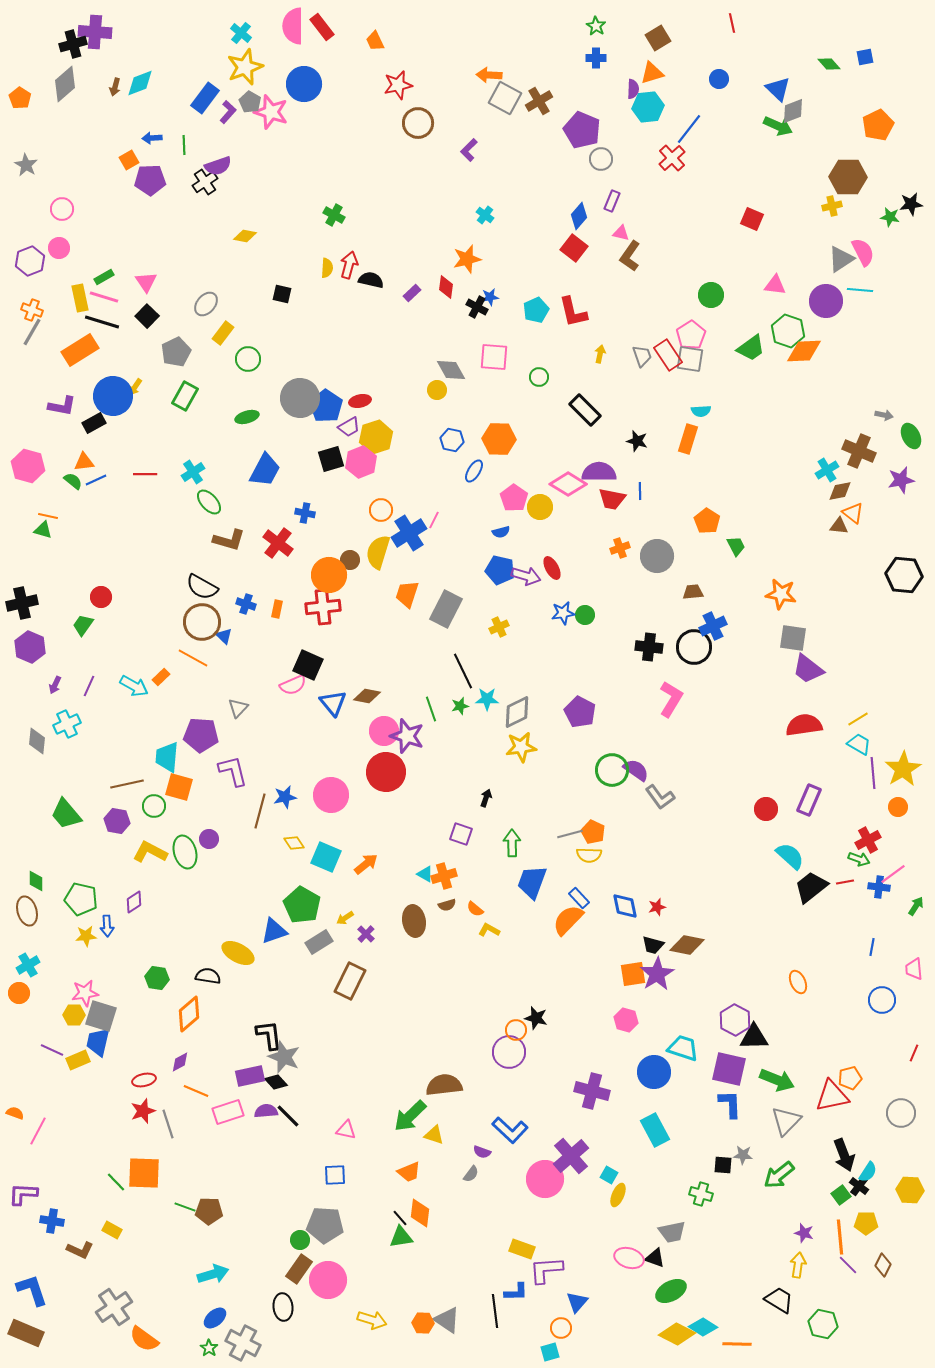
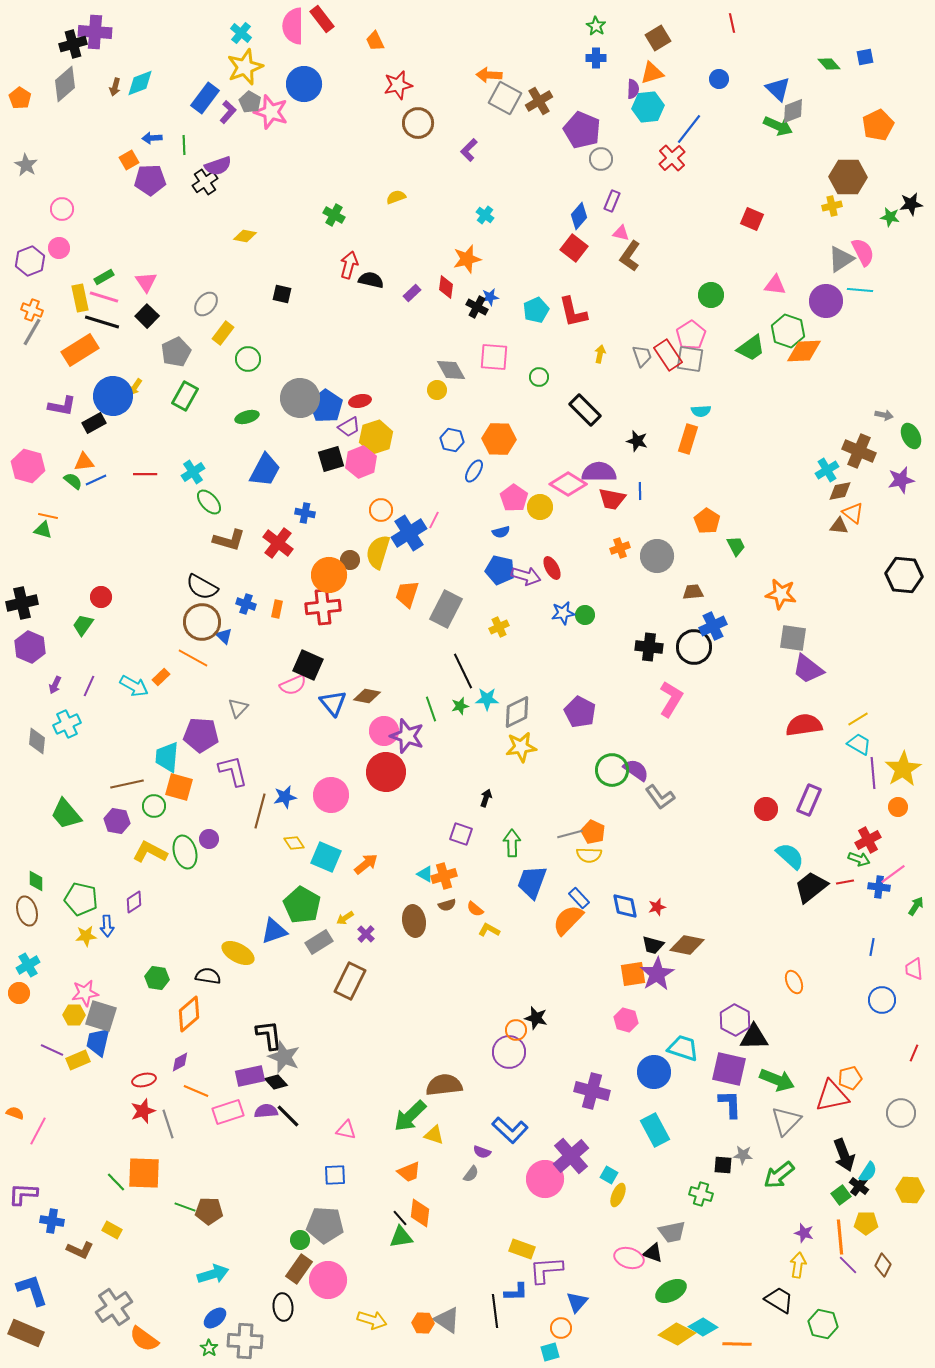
red rectangle at (322, 27): moved 8 px up
yellow semicircle at (327, 268): moved 69 px right, 71 px up; rotated 114 degrees counterclockwise
orange ellipse at (798, 982): moved 4 px left
black triangle at (655, 1258): moved 2 px left, 5 px up
gray cross at (243, 1343): moved 2 px right, 2 px up; rotated 24 degrees counterclockwise
